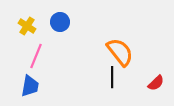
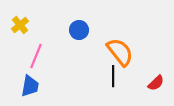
blue circle: moved 19 px right, 8 px down
yellow cross: moved 7 px left, 1 px up; rotated 18 degrees clockwise
black line: moved 1 px right, 1 px up
